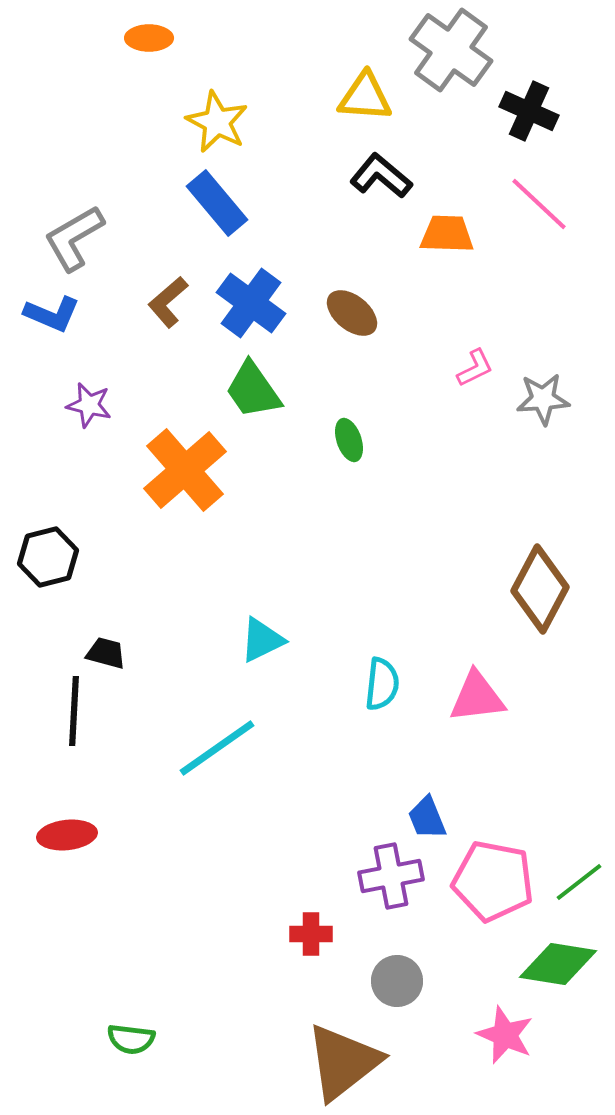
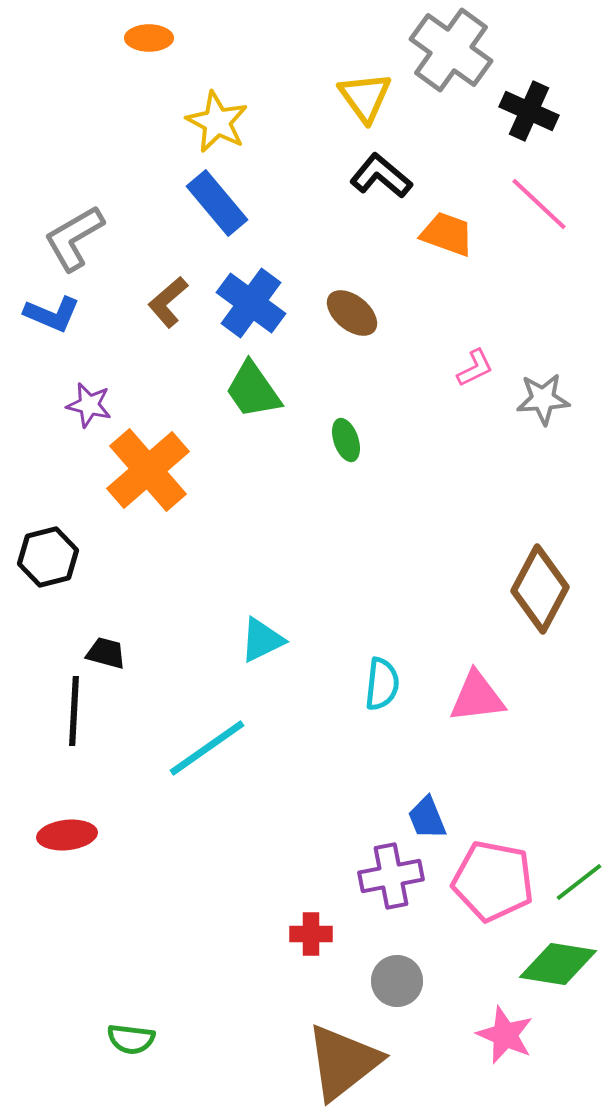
yellow triangle: rotated 50 degrees clockwise
orange trapezoid: rotated 18 degrees clockwise
green ellipse: moved 3 px left
orange cross: moved 37 px left
cyan line: moved 10 px left
